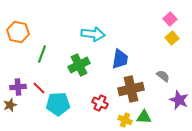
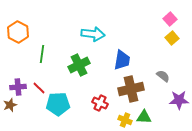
orange hexagon: rotated 15 degrees clockwise
green line: rotated 12 degrees counterclockwise
blue trapezoid: moved 2 px right, 1 px down
purple star: rotated 24 degrees counterclockwise
